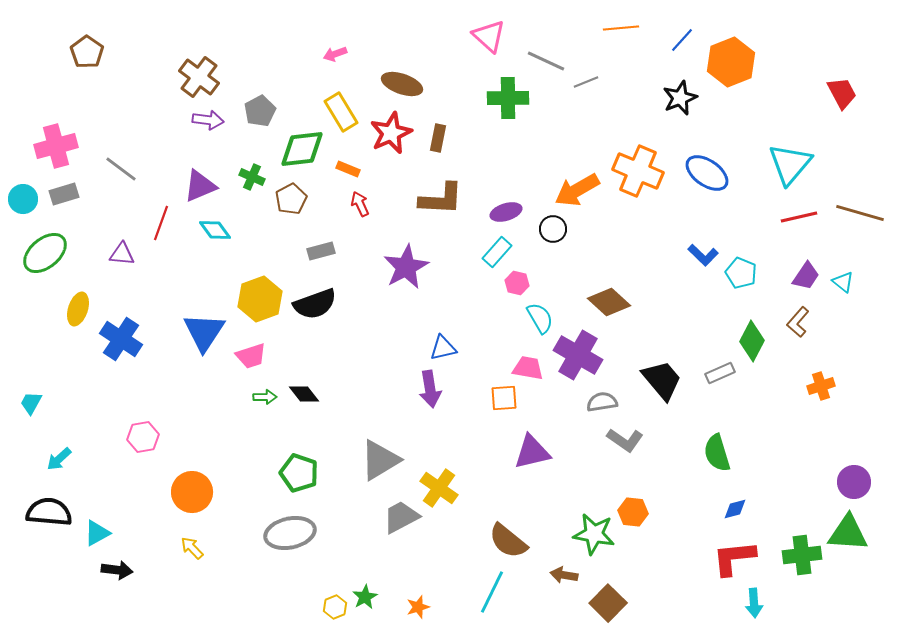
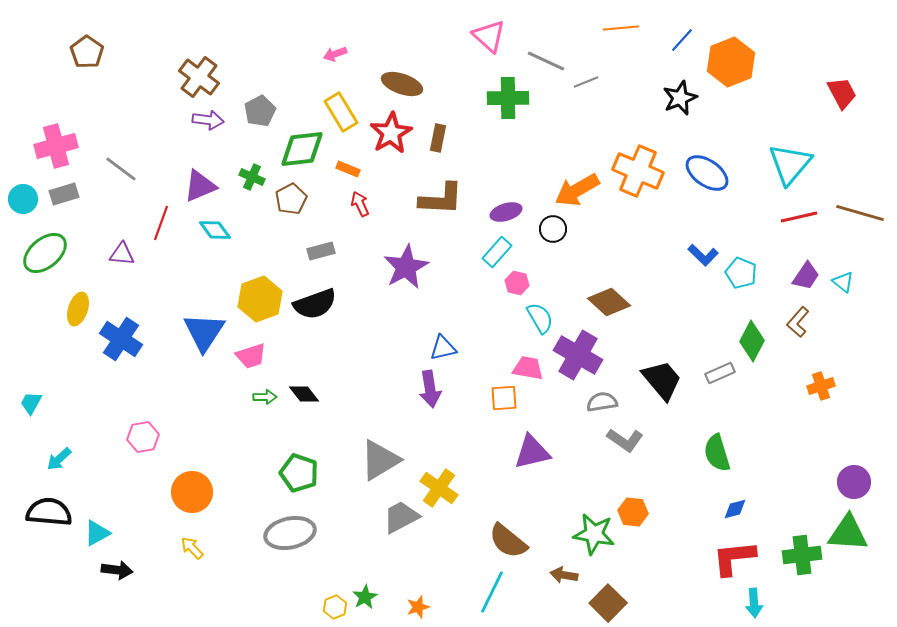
red star at (391, 133): rotated 6 degrees counterclockwise
